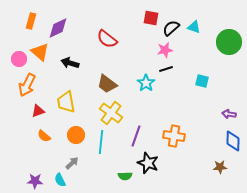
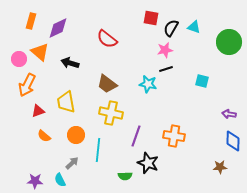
black semicircle: rotated 18 degrees counterclockwise
cyan star: moved 2 px right, 1 px down; rotated 24 degrees counterclockwise
yellow cross: rotated 25 degrees counterclockwise
cyan line: moved 3 px left, 8 px down
